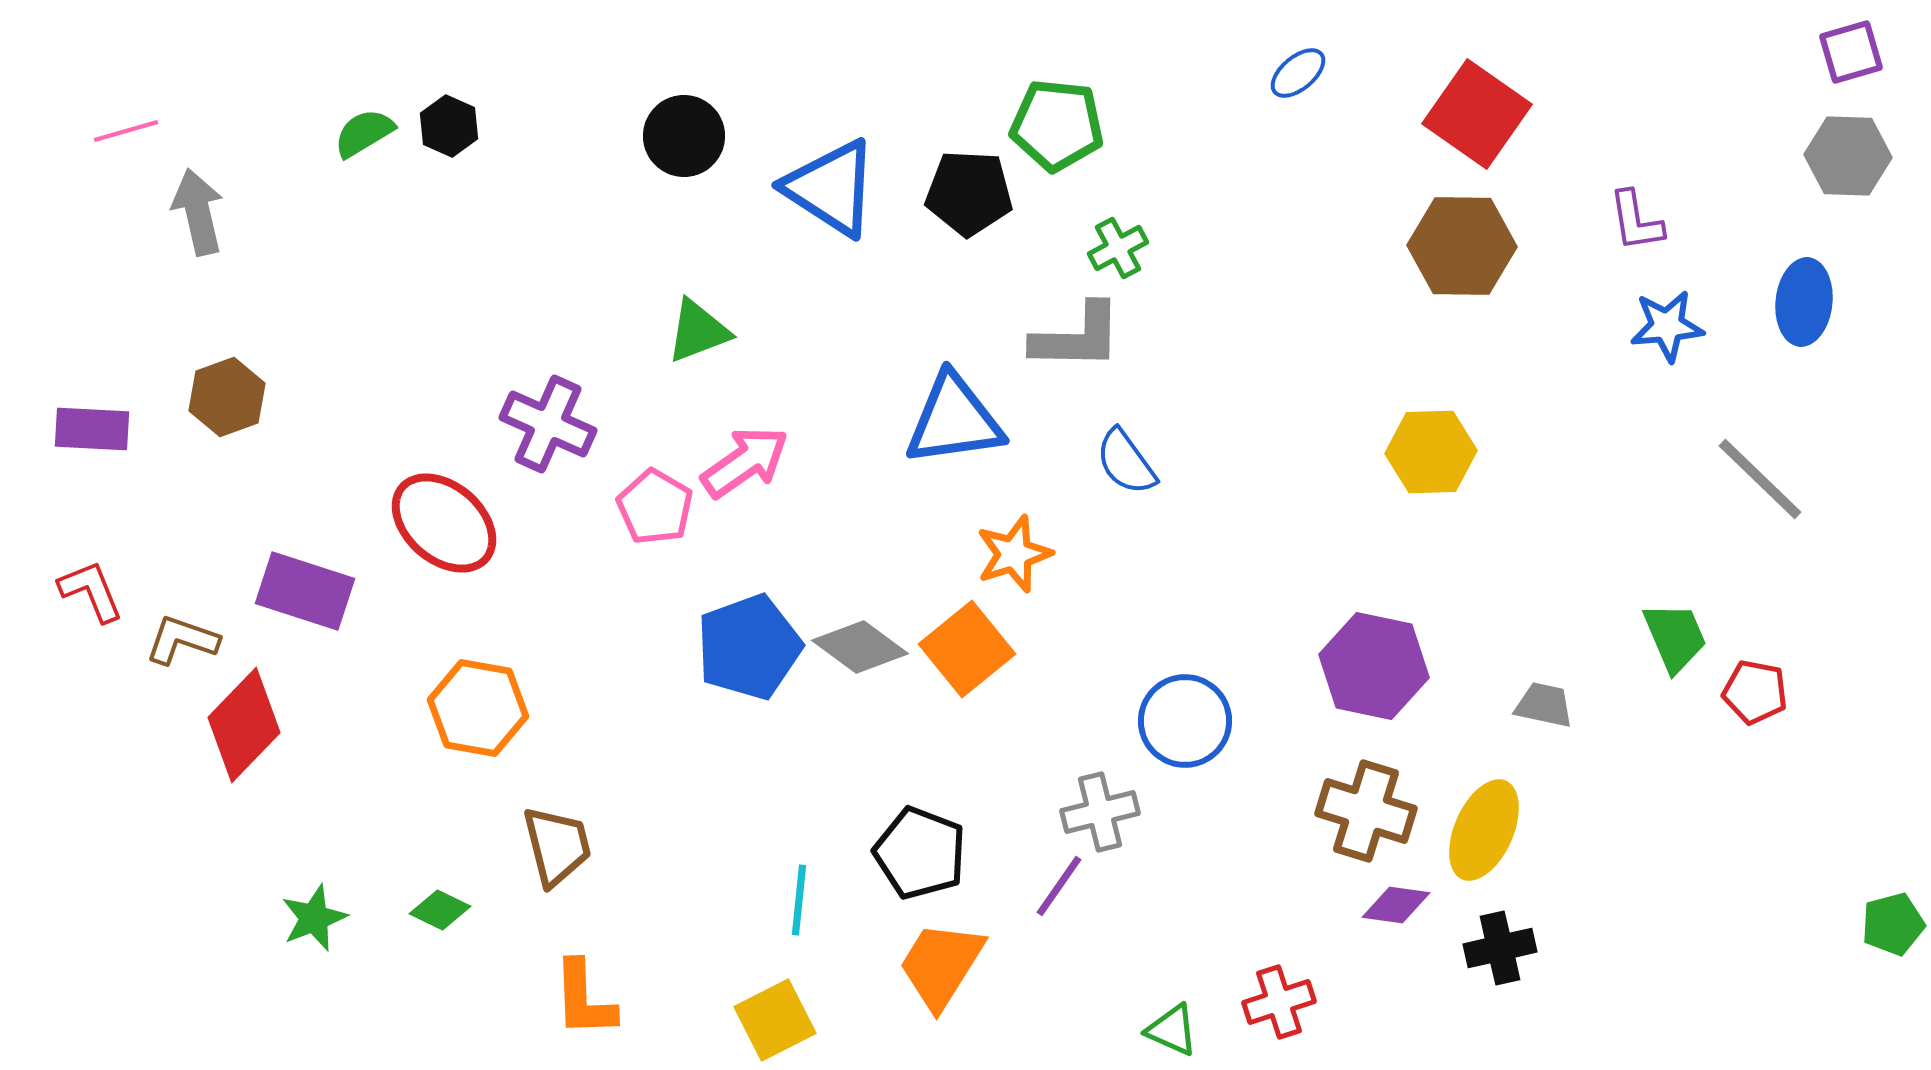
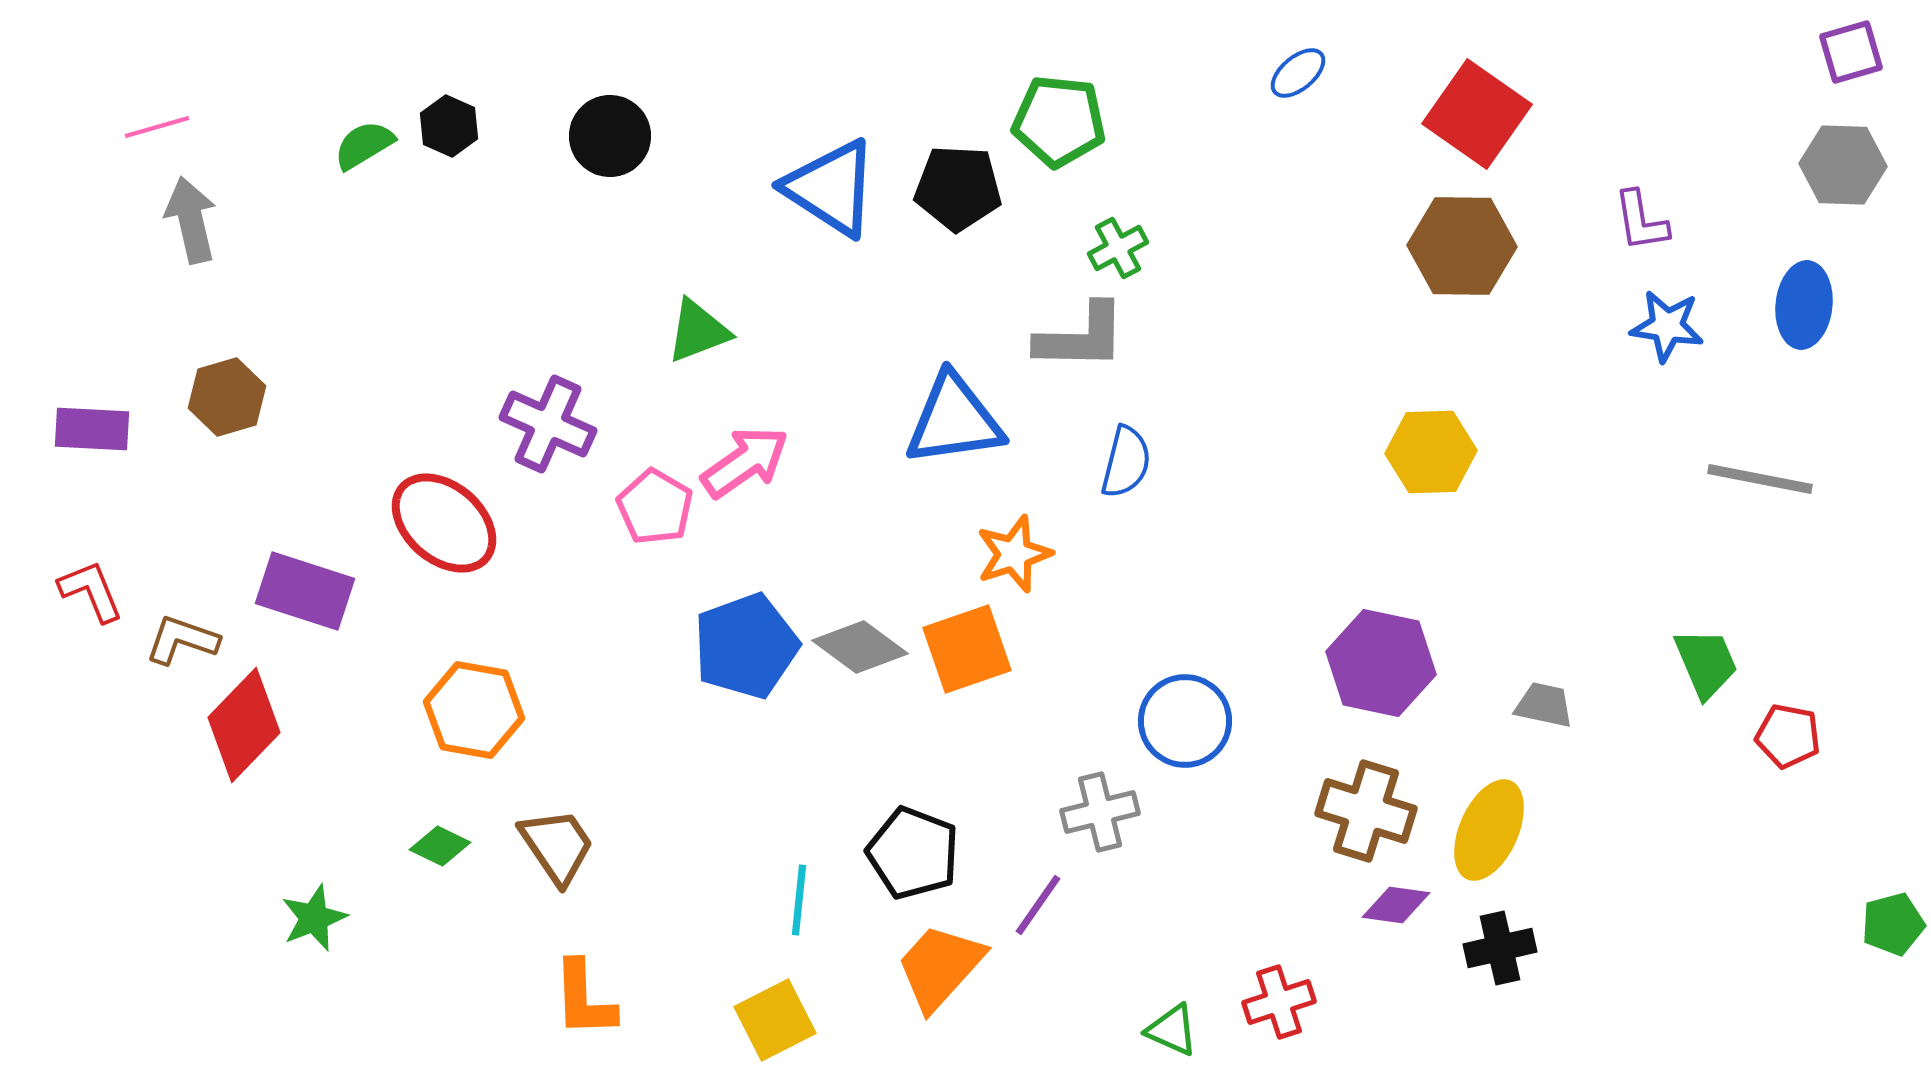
green pentagon at (1057, 125): moved 2 px right, 4 px up
pink line at (126, 131): moved 31 px right, 4 px up
green semicircle at (364, 133): moved 12 px down
black circle at (684, 136): moved 74 px left
gray hexagon at (1848, 156): moved 5 px left, 9 px down
black pentagon at (969, 193): moved 11 px left, 5 px up
gray arrow at (198, 212): moved 7 px left, 8 px down
purple L-shape at (1636, 221): moved 5 px right
blue ellipse at (1804, 302): moved 3 px down
blue star at (1667, 326): rotated 14 degrees clockwise
gray L-shape at (1077, 337): moved 4 px right
brown hexagon at (227, 397): rotated 4 degrees clockwise
blue semicircle at (1126, 462): rotated 130 degrees counterclockwise
gray line at (1760, 479): rotated 33 degrees counterclockwise
green trapezoid at (1675, 637): moved 31 px right, 26 px down
blue pentagon at (749, 647): moved 3 px left, 1 px up
orange square at (967, 649): rotated 20 degrees clockwise
purple hexagon at (1374, 666): moved 7 px right, 3 px up
red pentagon at (1755, 692): moved 33 px right, 44 px down
orange hexagon at (478, 708): moved 4 px left, 2 px down
yellow ellipse at (1484, 830): moved 5 px right
brown trapezoid at (557, 846): rotated 20 degrees counterclockwise
black pentagon at (920, 853): moved 7 px left
purple line at (1059, 886): moved 21 px left, 19 px down
green diamond at (440, 910): moved 64 px up
orange trapezoid at (941, 965): moved 1 px left, 2 px down; rotated 10 degrees clockwise
